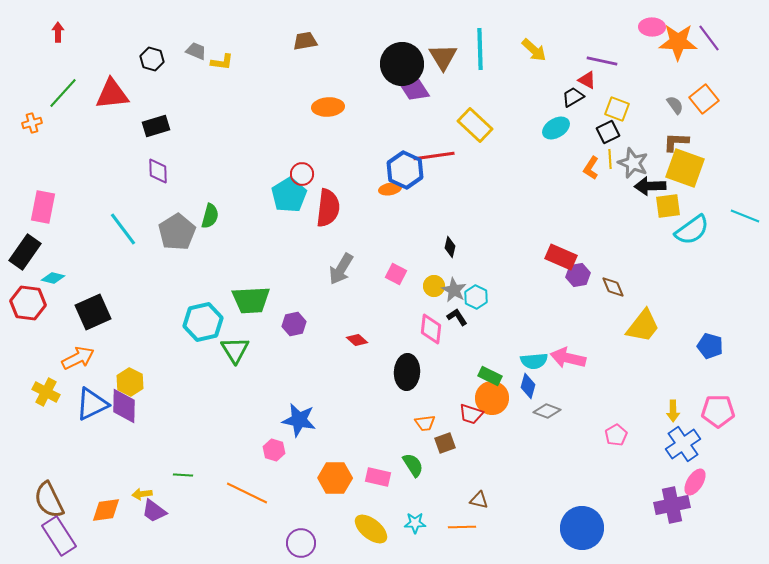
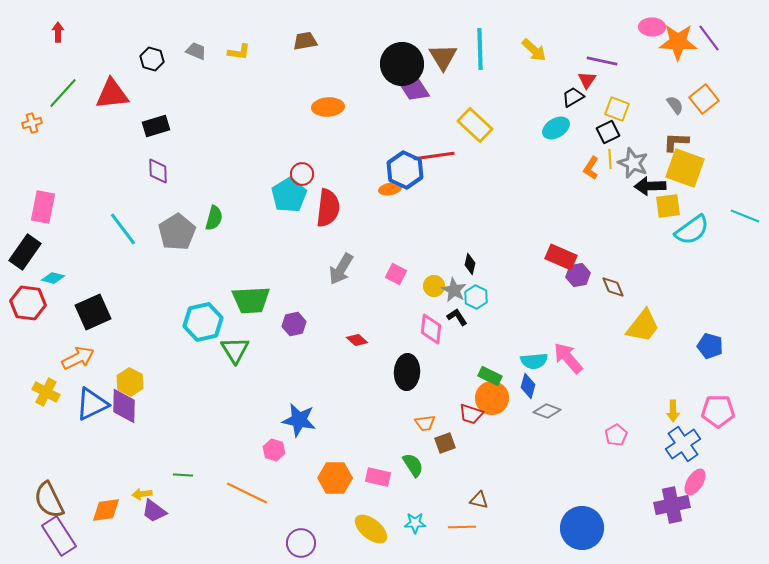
yellow L-shape at (222, 62): moved 17 px right, 10 px up
red triangle at (587, 80): rotated 36 degrees clockwise
green semicircle at (210, 216): moved 4 px right, 2 px down
black diamond at (450, 247): moved 20 px right, 17 px down
pink arrow at (568, 358): rotated 36 degrees clockwise
